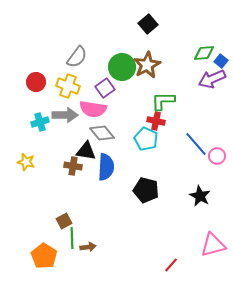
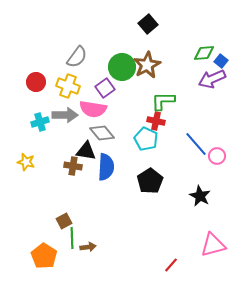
black pentagon: moved 4 px right, 9 px up; rotated 25 degrees clockwise
